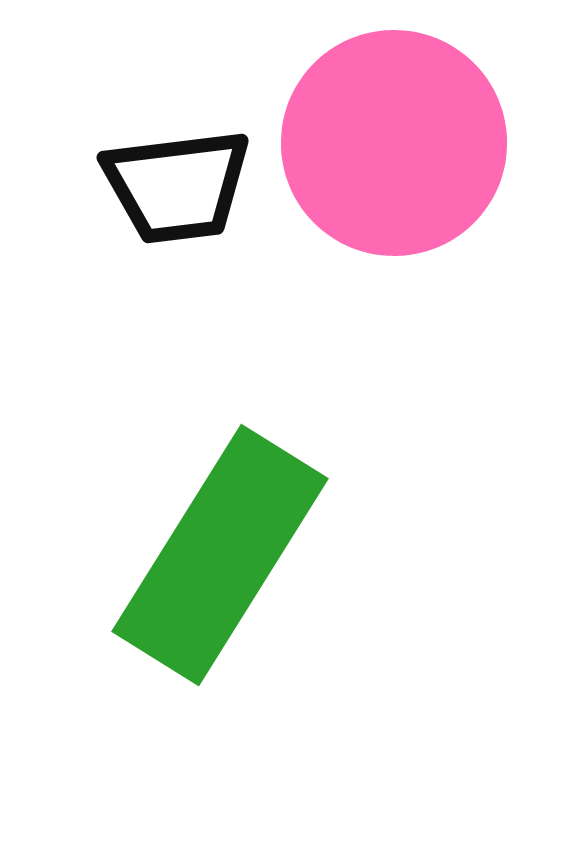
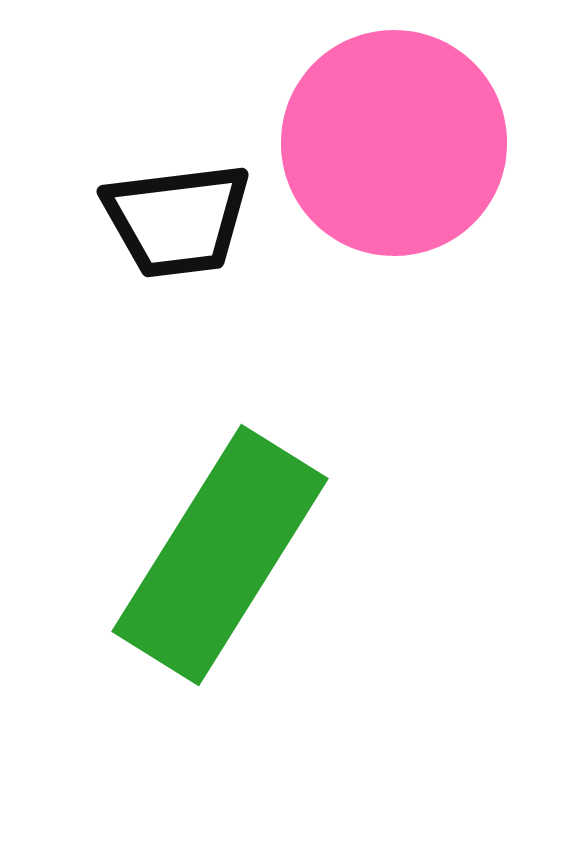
black trapezoid: moved 34 px down
